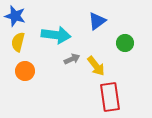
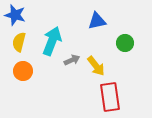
blue star: moved 1 px up
blue triangle: rotated 24 degrees clockwise
cyan arrow: moved 4 px left, 6 px down; rotated 76 degrees counterclockwise
yellow semicircle: moved 1 px right
gray arrow: moved 1 px down
orange circle: moved 2 px left
